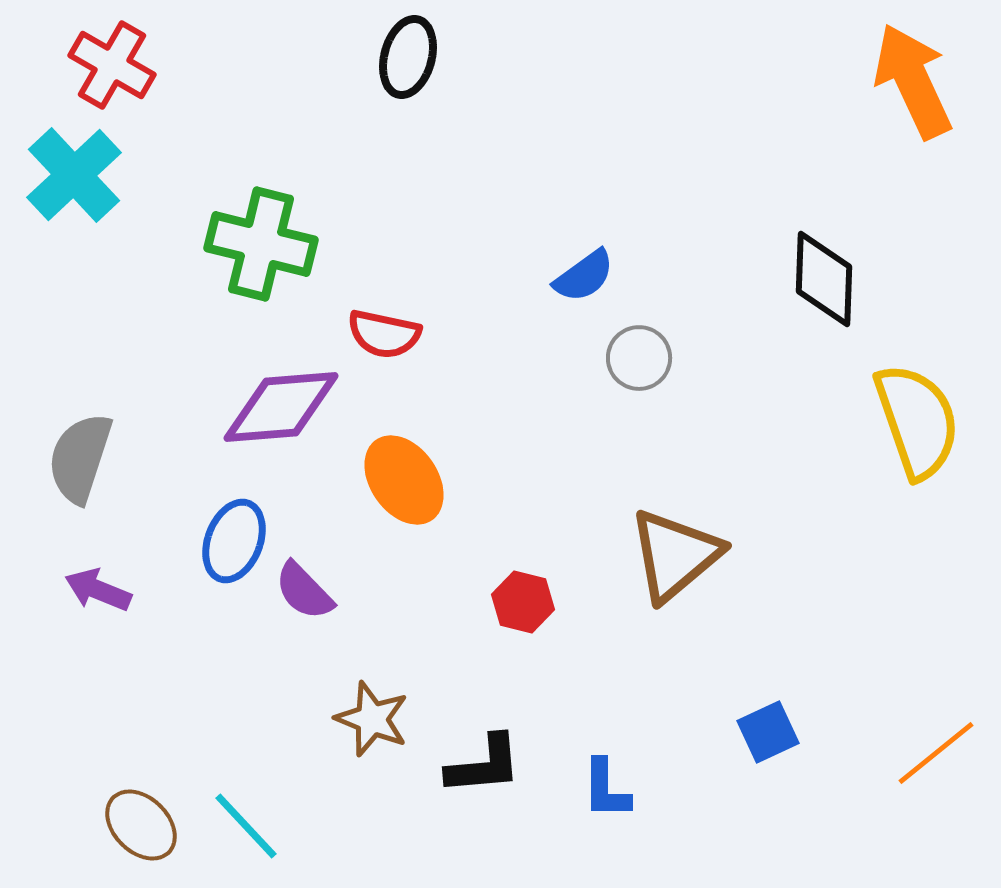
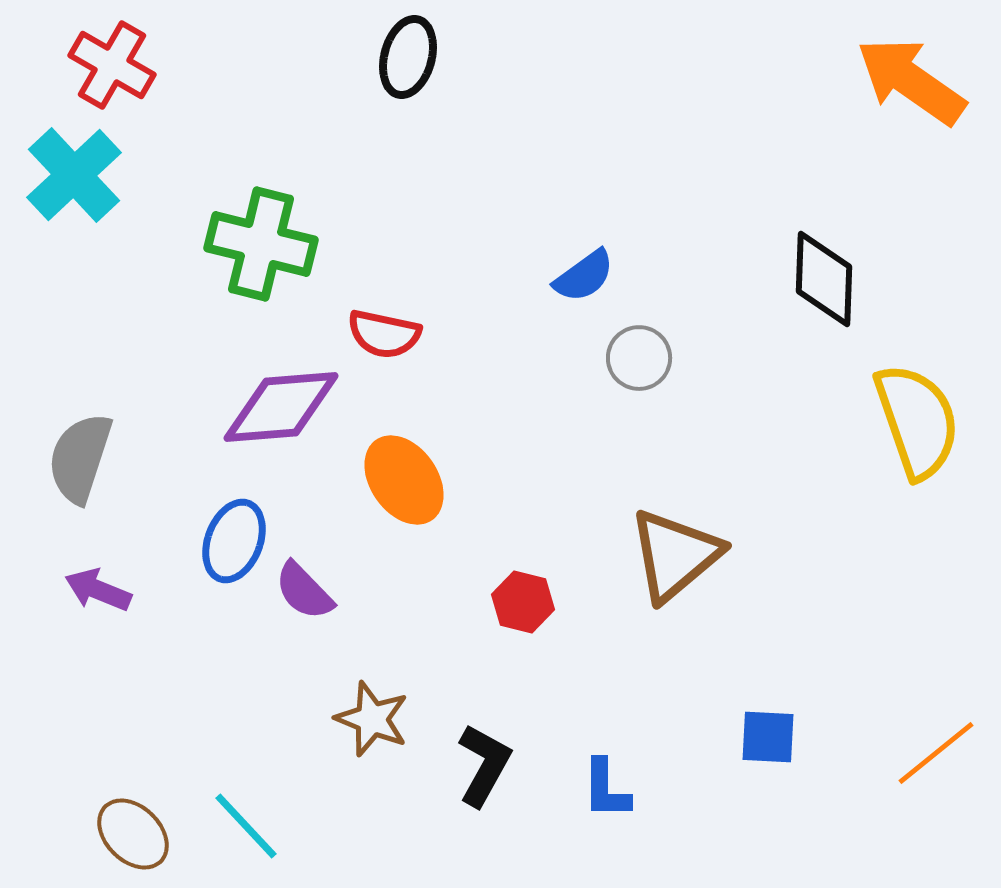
orange arrow: moved 2 px left; rotated 30 degrees counterclockwise
blue square: moved 5 px down; rotated 28 degrees clockwise
black L-shape: rotated 56 degrees counterclockwise
brown ellipse: moved 8 px left, 9 px down
